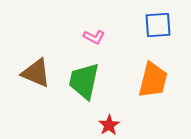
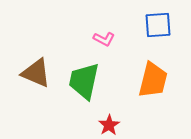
pink L-shape: moved 10 px right, 2 px down
